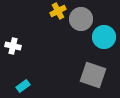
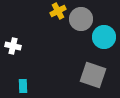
cyan rectangle: rotated 56 degrees counterclockwise
